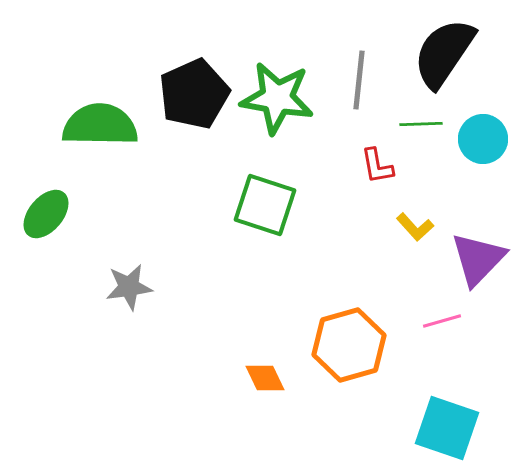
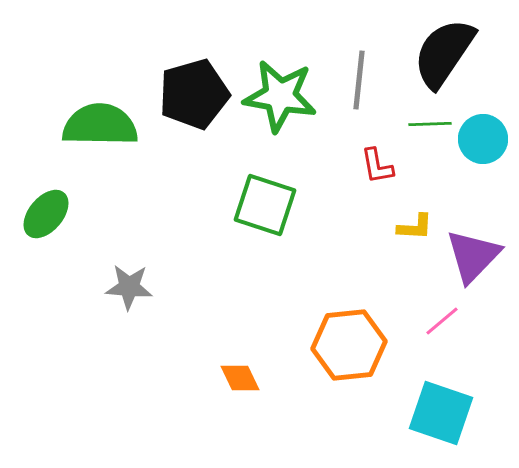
black pentagon: rotated 8 degrees clockwise
green star: moved 3 px right, 2 px up
green line: moved 9 px right
yellow L-shape: rotated 45 degrees counterclockwise
purple triangle: moved 5 px left, 3 px up
gray star: rotated 12 degrees clockwise
pink line: rotated 24 degrees counterclockwise
orange hexagon: rotated 10 degrees clockwise
orange diamond: moved 25 px left
cyan square: moved 6 px left, 15 px up
